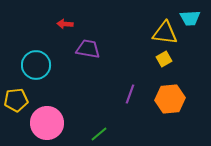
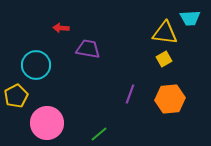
red arrow: moved 4 px left, 4 px down
yellow pentagon: moved 4 px up; rotated 20 degrees counterclockwise
